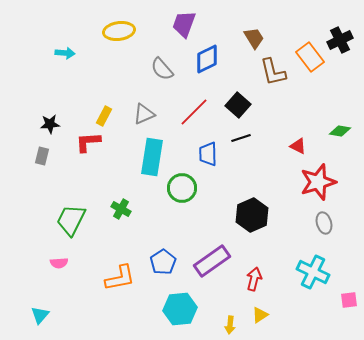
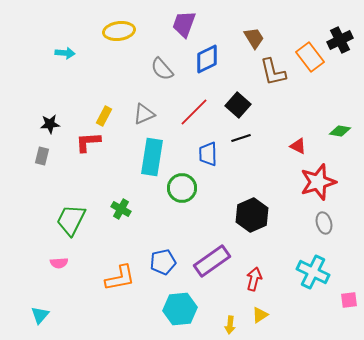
blue pentagon: rotated 20 degrees clockwise
